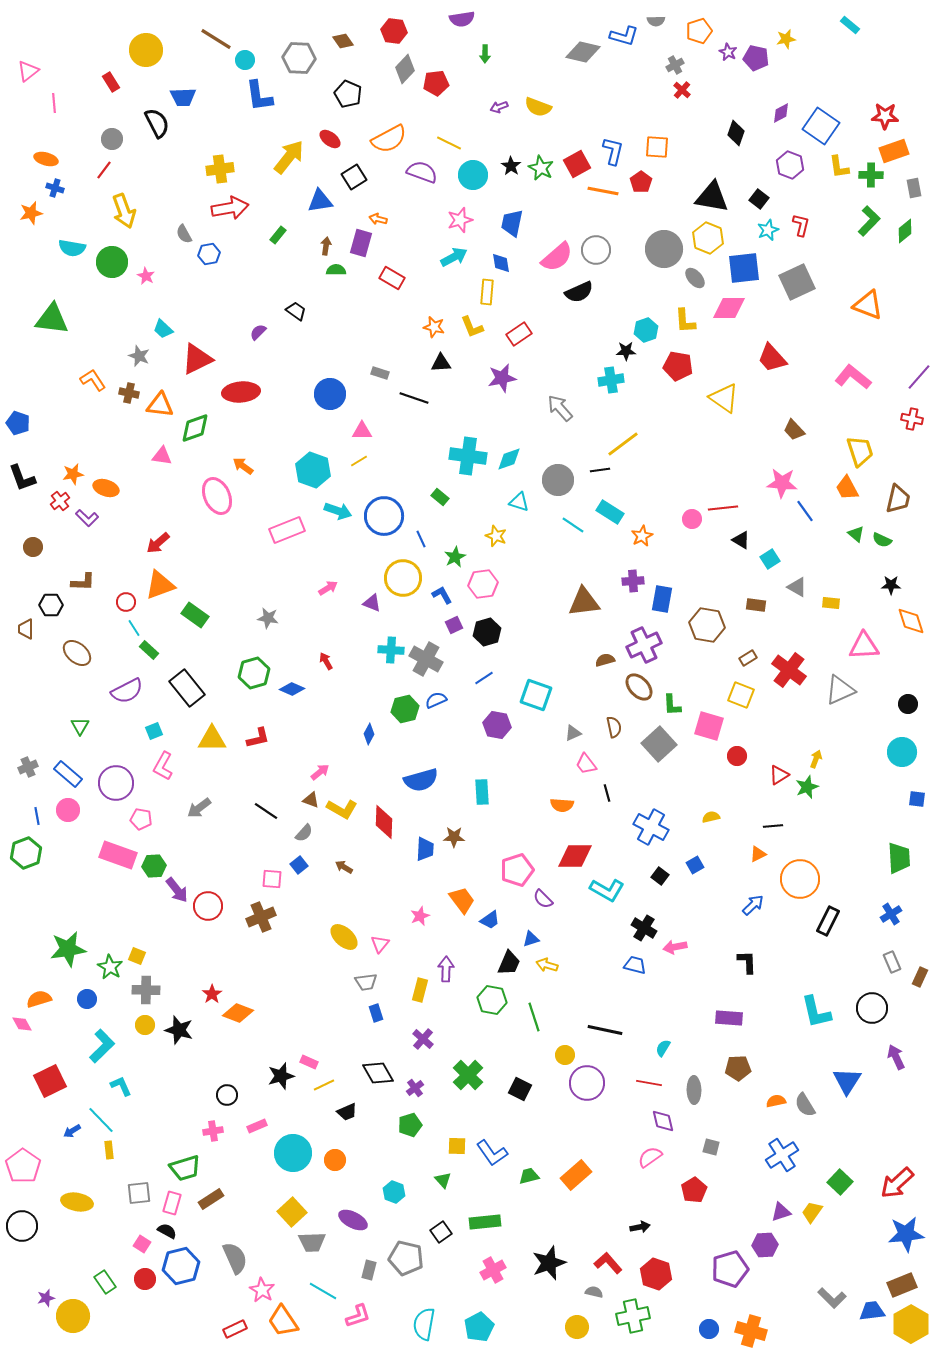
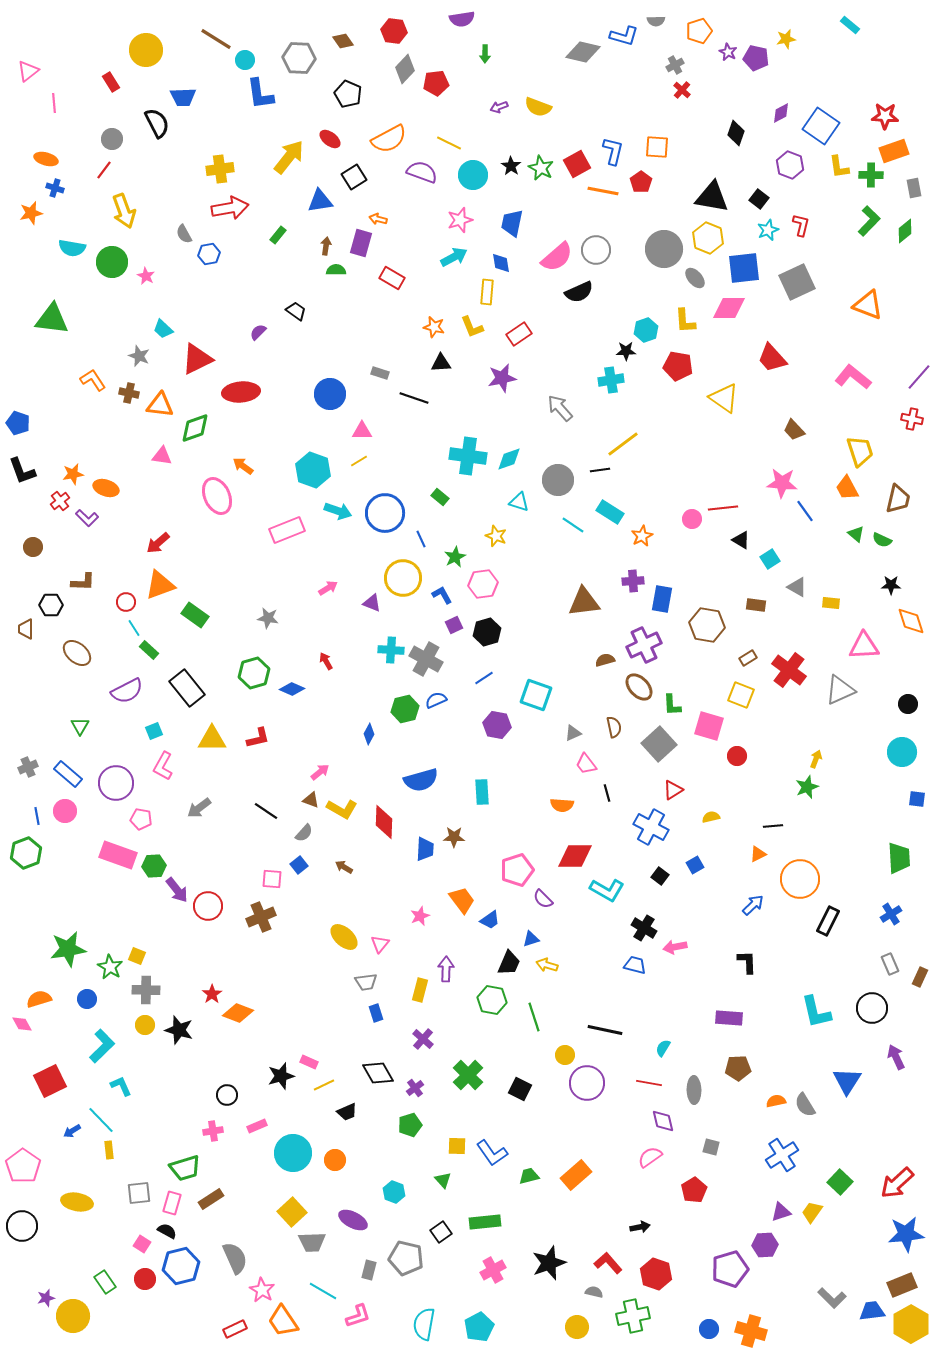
blue L-shape at (259, 96): moved 1 px right, 2 px up
black L-shape at (22, 478): moved 7 px up
blue circle at (384, 516): moved 1 px right, 3 px up
red triangle at (779, 775): moved 106 px left, 15 px down
pink circle at (68, 810): moved 3 px left, 1 px down
gray rectangle at (892, 962): moved 2 px left, 2 px down
